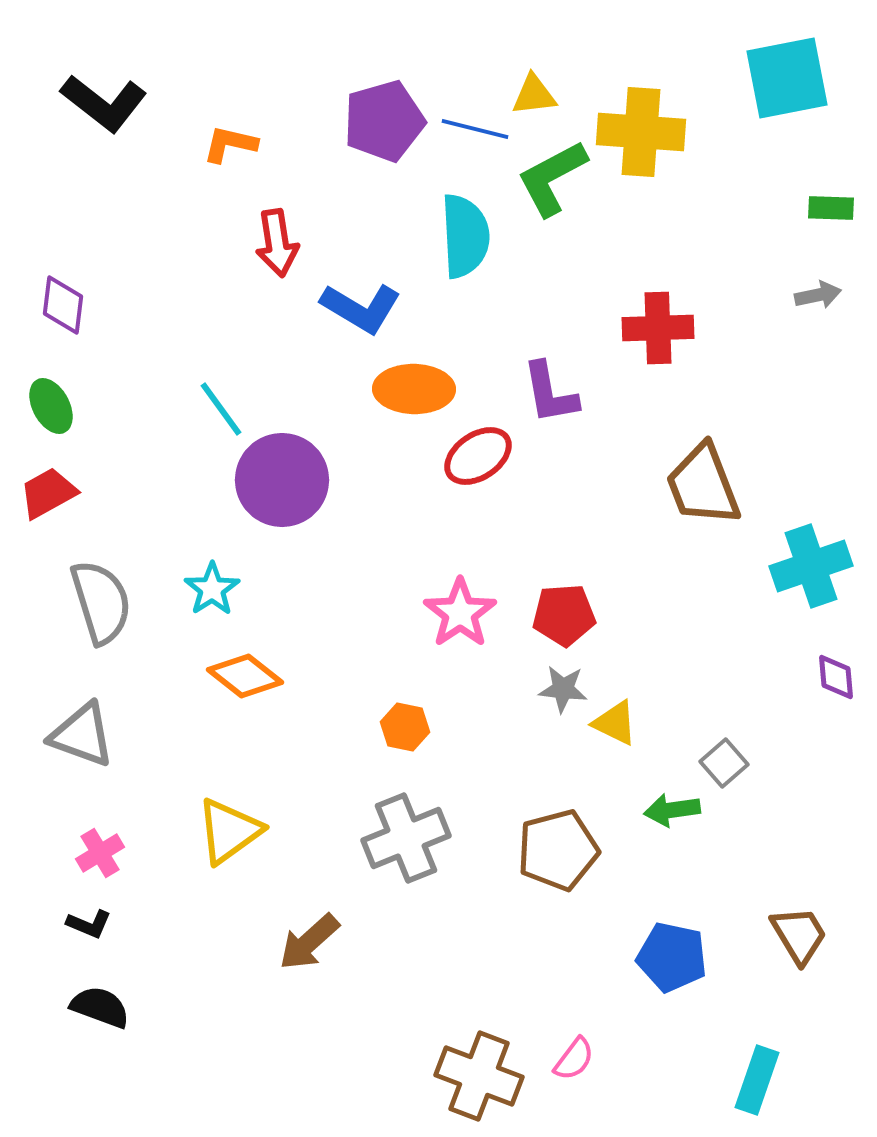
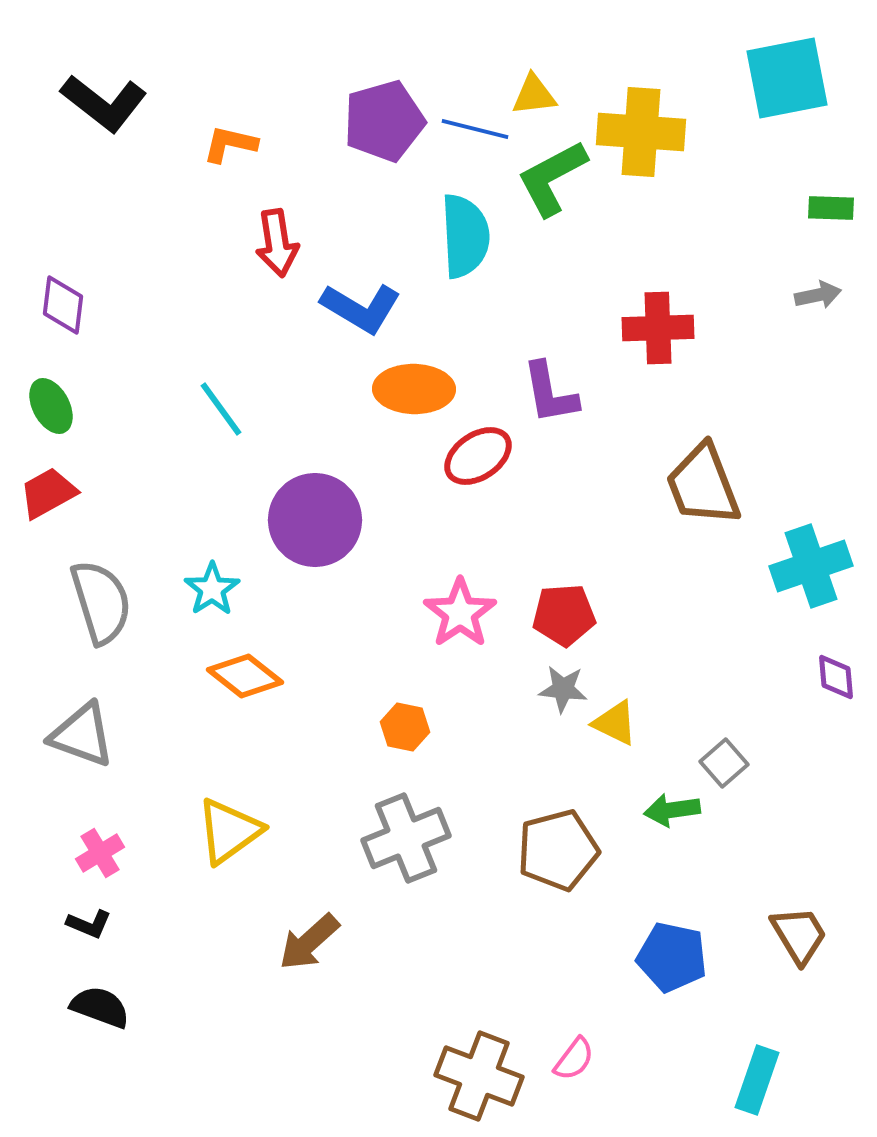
purple circle at (282, 480): moved 33 px right, 40 px down
